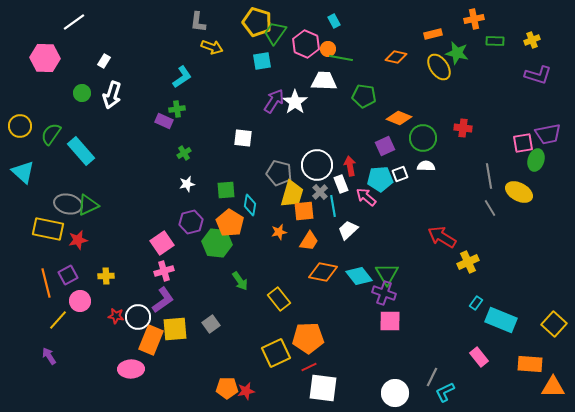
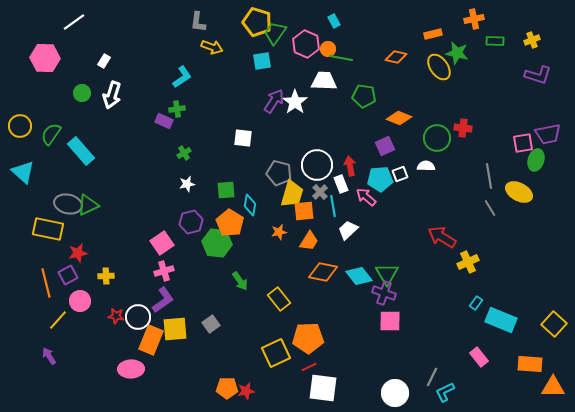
green circle at (423, 138): moved 14 px right
red star at (78, 240): moved 13 px down
